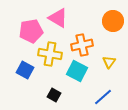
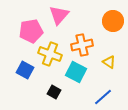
pink triangle: moved 1 px right, 3 px up; rotated 40 degrees clockwise
yellow cross: rotated 10 degrees clockwise
yellow triangle: rotated 32 degrees counterclockwise
cyan square: moved 1 px left, 1 px down
black square: moved 3 px up
